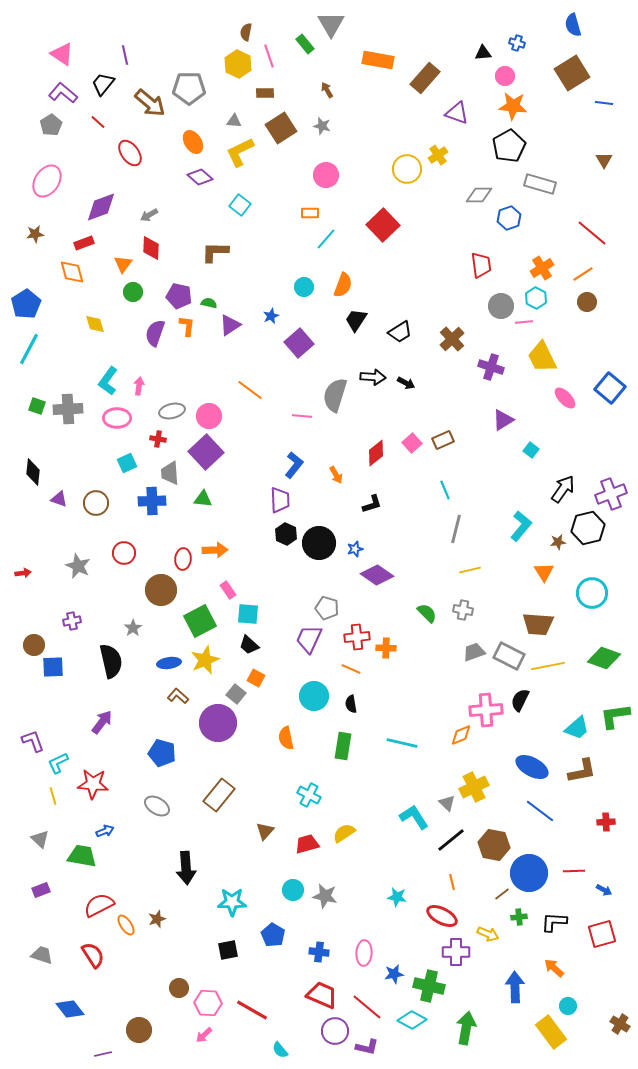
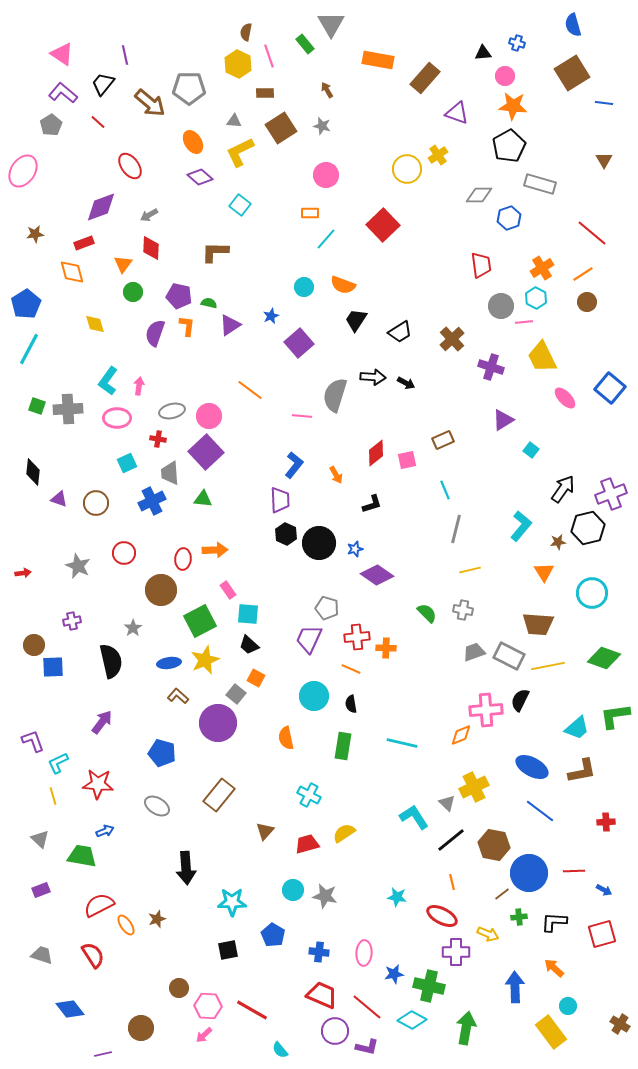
red ellipse at (130, 153): moved 13 px down
pink ellipse at (47, 181): moved 24 px left, 10 px up
orange semicircle at (343, 285): rotated 90 degrees clockwise
pink square at (412, 443): moved 5 px left, 17 px down; rotated 30 degrees clockwise
blue cross at (152, 501): rotated 24 degrees counterclockwise
red star at (93, 784): moved 5 px right
pink hexagon at (208, 1003): moved 3 px down
brown circle at (139, 1030): moved 2 px right, 2 px up
